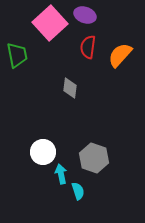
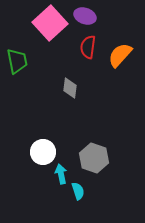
purple ellipse: moved 1 px down
green trapezoid: moved 6 px down
